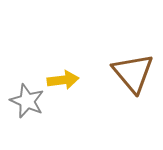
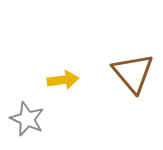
gray star: moved 18 px down
